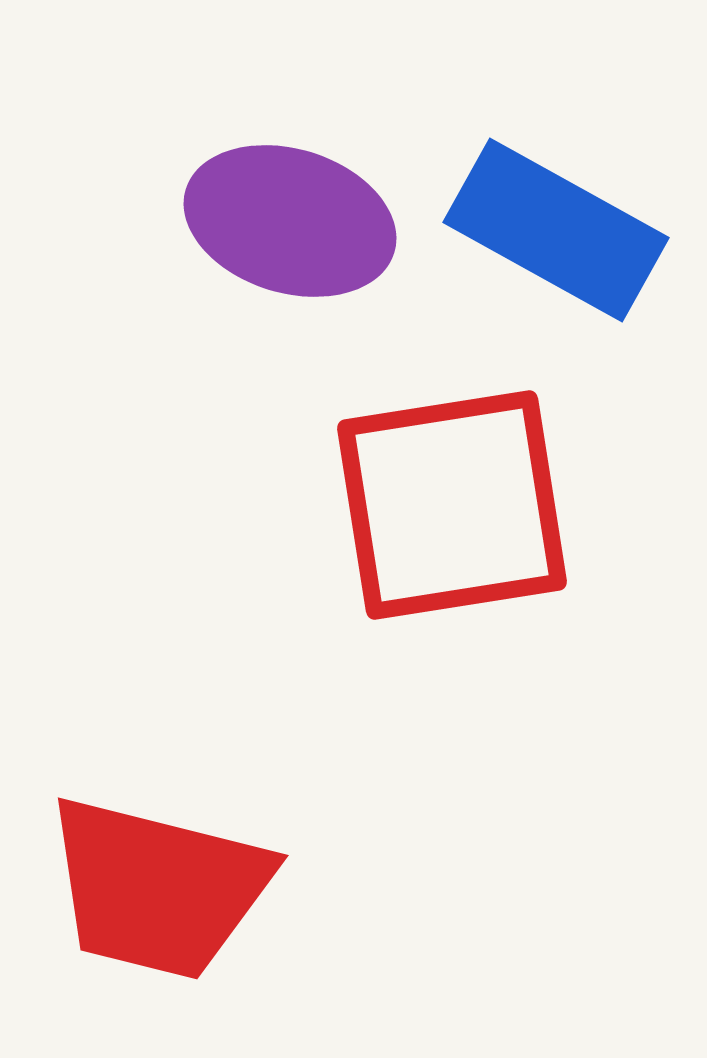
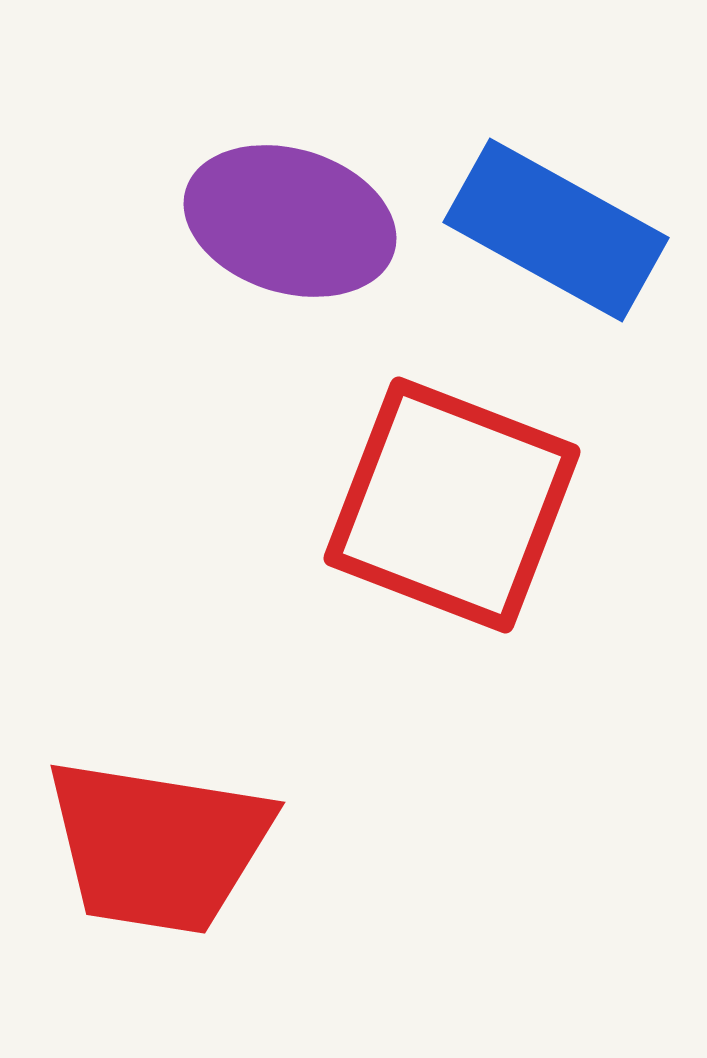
red square: rotated 30 degrees clockwise
red trapezoid: moved 42 px up; rotated 5 degrees counterclockwise
